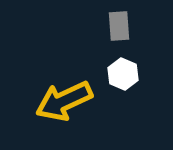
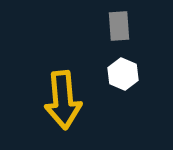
yellow arrow: moved 1 px left, 1 px up; rotated 70 degrees counterclockwise
